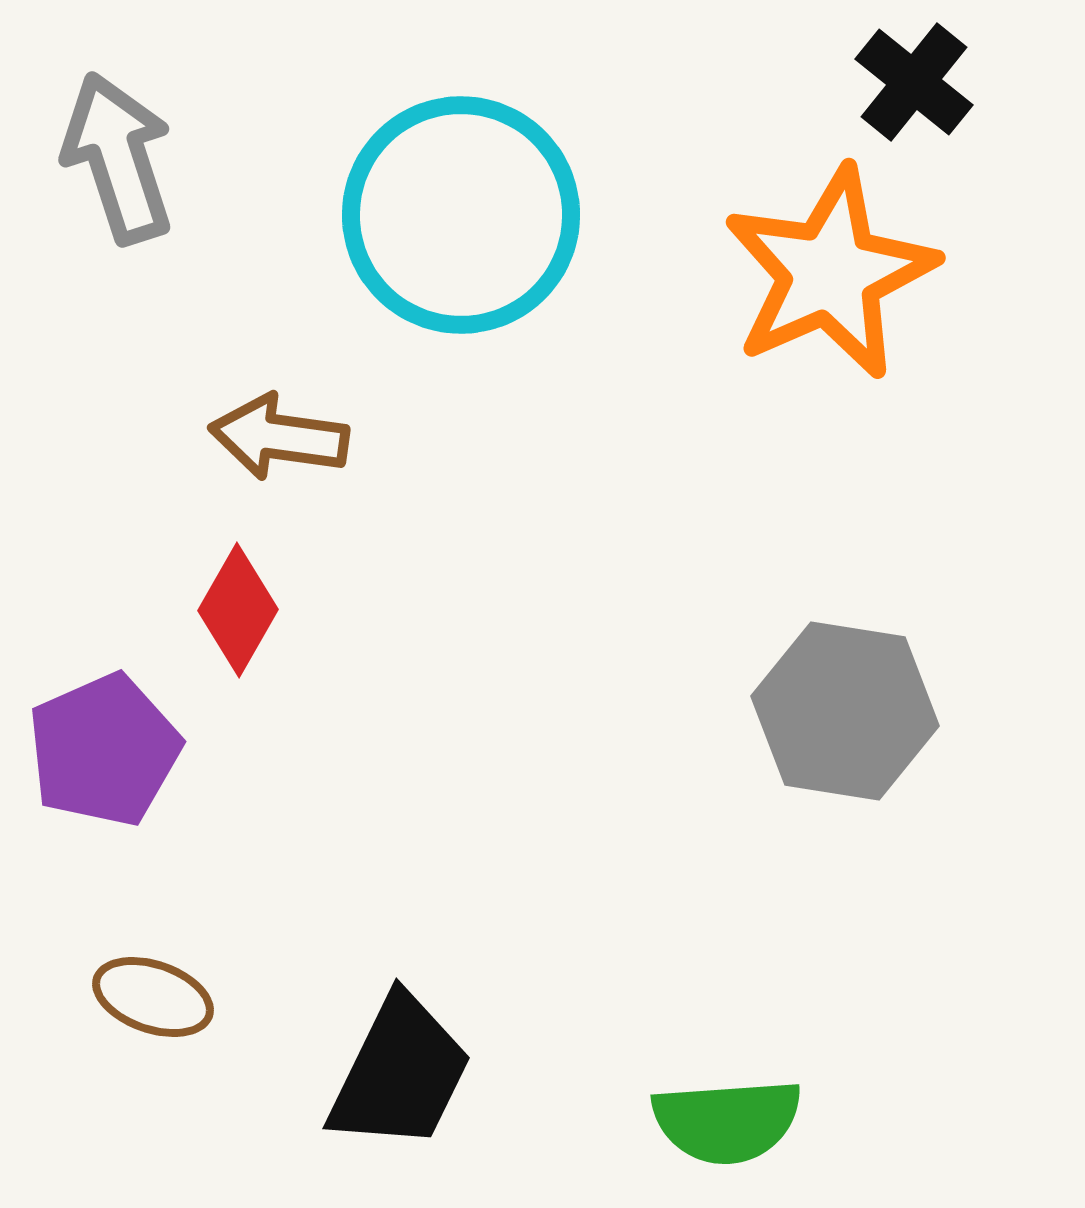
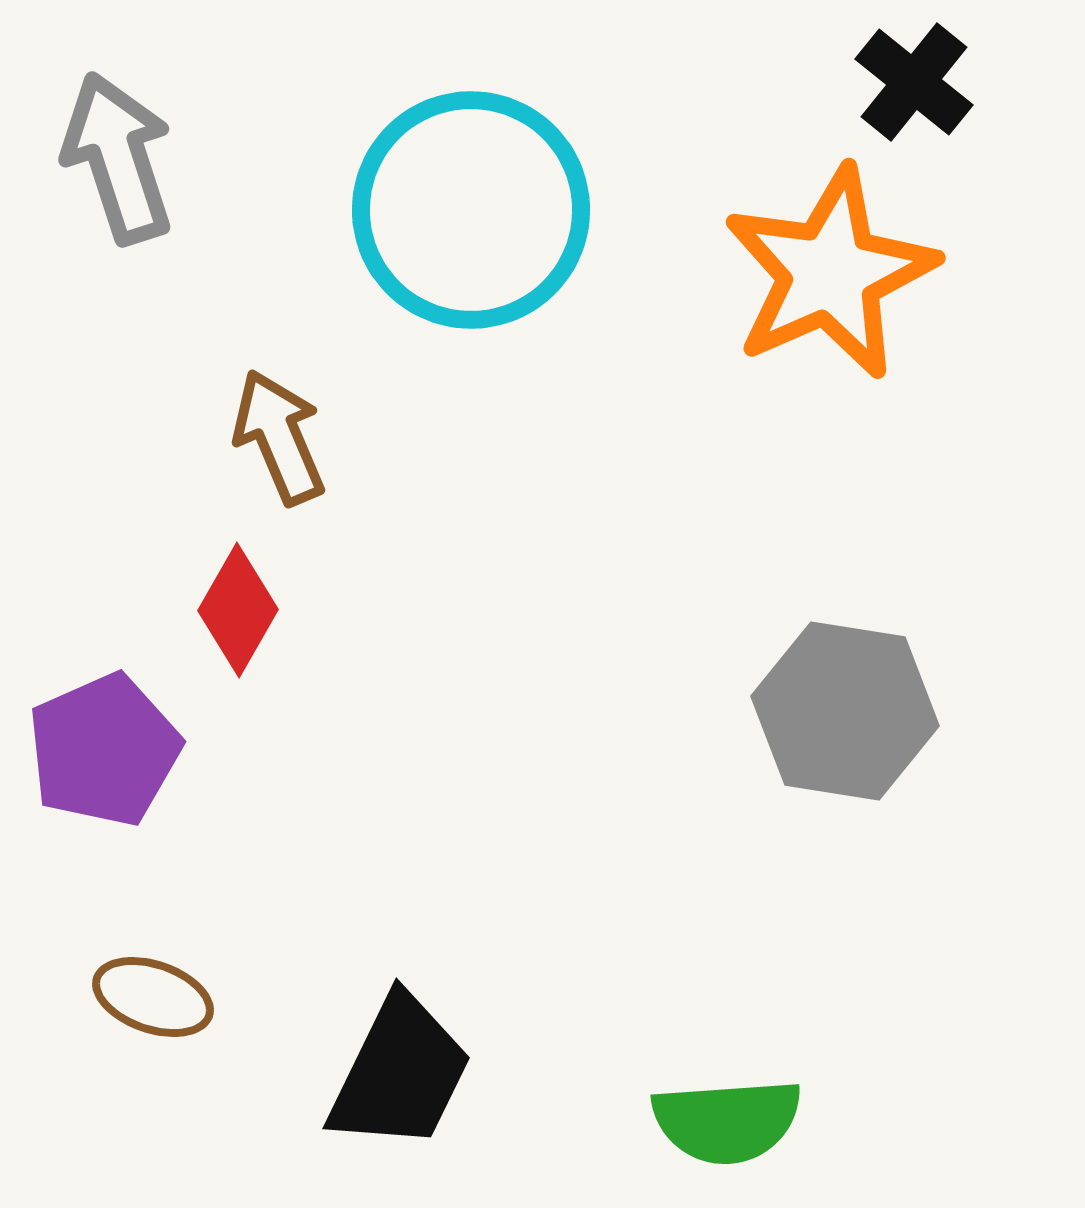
cyan circle: moved 10 px right, 5 px up
brown arrow: rotated 59 degrees clockwise
